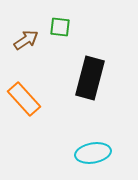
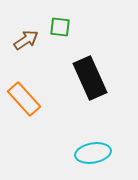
black rectangle: rotated 39 degrees counterclockwise
